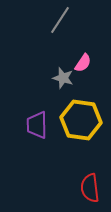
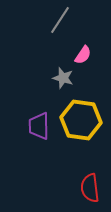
pink semicircle: moved 8 px up
purple trapezoid: moved 2 px right, 1 px down
